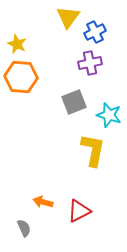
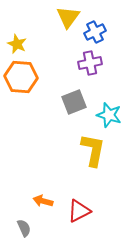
orange arrow: moved 1 px up
